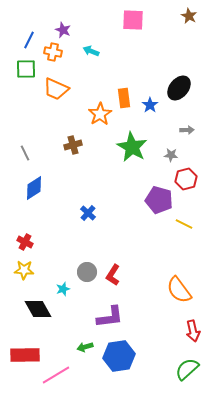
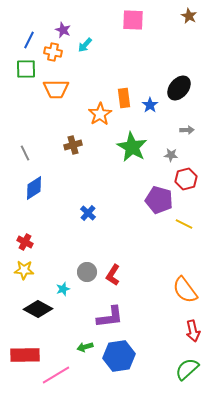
cyan arrow: moved 6 px left, 6 px up; rotated 70 degrees counterclockwise
orange trapezoid: rotated 24 degrees counterclockwise
orange semicircle: moved 6 px right
black diamond: rotated 32 degrees counterclockwise
